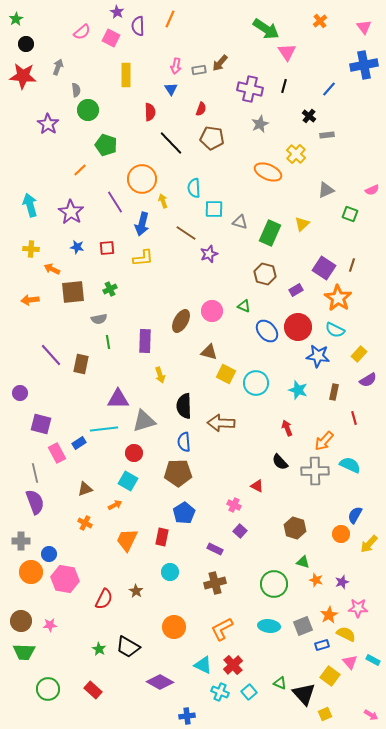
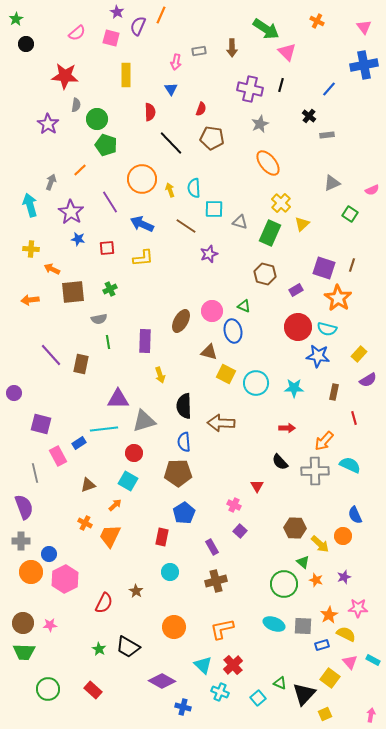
orange line at (170, 19): moved 9 px left, 4 px up
orange cross at (320, 21): moved 3 px left; rotated 24 degrees counterclockwise
purple semicircle at (138, 26): rotated 24 degrees clockwise
pink semicircle at (82, 32): moved 5 px left, 1 px down
pink square at (111, 38): rotated 12 degrees counterclockwise
pink triangle at (287, 52): rotated 12 degrees counterclockwise
brown arrow at (220, 63): moved 12 px right, 15 px up; rotated 42 degrees counterclockwise
pink arrow at (176, 66): moved 4 px up
gray arrow at (58, 67): moved 7 px left, 115 px down
gray rectangle at (199, 70): moved 19 px up
red star at (23, 76): moved 42 px right
black line at (284, 86): moved 3 px left, 1 px up
gray semicircle at (76, 90): moved 15 px down; rotated 16 degrees clockwise
green circle at (88, 110): moved 9 px right, 9 px down
yellow cross at (296, 154): moved 15 px left, 49 px down
orange ellipse at (268, 172): moved 9 px up; rotated 28 degrees clockwise
gray triangle at (326, 190): moved 6 px right, 7 px up
yellow arrow at (163, 201): moved 7 px right, 11 px up
purple line at (115, 202): moved 5 px left
green square at (350, 214): rotated 14 degrees clockwise
blue arrow at (142, 224): rotated 100 degrees clockwise
brown line at (186, 233): moved 7 px up
blue star at (77, 247): moved 1 px right, 8 px up
purple square at (324, 268): rotated 15 degrees counterclockwise
cyan semicircle at (335, 330): moved 8 px left, 1 px up; rotated 12 degrees counterclockwise
blue ellipse at (267, 331): moved 34 px left; rotated 30 degrees clockwise
cyan star at (298, 390): moved 4 px left, 2 px up; rotated 18 degrees counterclockwise
purple circle at (20, 393): moved 6 px left
red arrow at (287, 428): rotated 112 degrees clockwise
pink rectangle at (57, 453): moved 1 px right, 3 px down
red triangle at (257, 486): rotated 32 degrees clockwise
brown triangle at (85, 489): moved 3 px right, 4 px up
purple semicircle at (35, 502): moved 11 px left, 5 px down
orange arrow at (115, 505): rotated 16 degrees counterclockwise
blue semicircle at (355, 515): rotated 54 degrees counterclockwise
brown hexagon at (295, 528): rotated 15 degrees counterclockwise
orange circle at (341, 534): moved 2 px right, 2 px down
orange trapezoid at (127, 540): moved 17 px left, 4 px up
yellow arrow at (369, 544): moved 49 px left; rotated 90 degrees counterclockwise
purple rectangle at (215, 549): moved 3 px left, 2 px up; rotated 35 degrees clockwise
green triangle at (303, 562): rotated 24 degrees clockwise
pink hexagon at (65, 579): rotated 24 degrees clockwise
purple star at (342, 582): moved 2 px right, 5 px up
brown cross at (215, 583): moved 1 px right, 2 px up
green circle at (274, 584): moved 10 px right
red semicircle at (104, 599): moved 4 px down
brown circle at (21, 621): moved 2 px right, 2 px down
cyan ellipse at (269, 626): moved 5 px right, 2 px up; rotated 15 degrees clockwise
gray square at (303, 626): rotated 24 degrees clockwise
orange L-shape at (222, 629): rotated 15 degrees clockwise
cyan triangle at (203, 665): rotated 18 degrees clockwise
yellow square at (330, 676): moved 2 px down
purple diamond at (160, 682): moved 2 px right, 1 px up
cyan square at (249, 692): moved 9 px right, 6 px down
black triangle at (304, 694): rotated 25 degrees clockwise
pink arrow at (371, 715): rotated 112 degrees counterclockwise
blue cross at (187, 716): moved 4 px left, 9 px up; rotated 21 degrees clockwise
